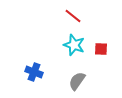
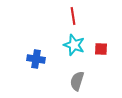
red line: rotated 42 degrees clockwise
blue cross: moved 2 px right, 13 px up; rotated 12 degrees counterclockwise
gray semicircle: rotated 18 degrees counterclockwise
